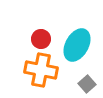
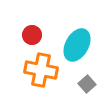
red circle: moved 9 px left, 4 px up
